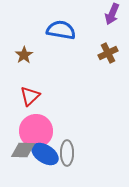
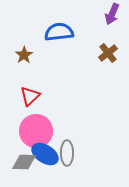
blue semicircle: moved 2 px left, 2 px down; rotated 16 degrees counterclockwise
brown cross: rotated 12 degrees counterclockwise
gray diamond: moved 1 px right, 12 px down
